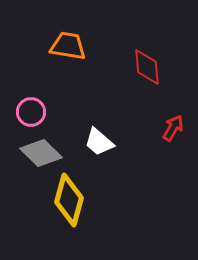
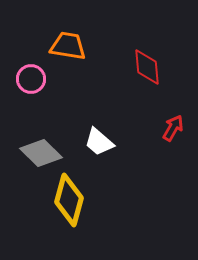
pink circle: moved 33 px up
